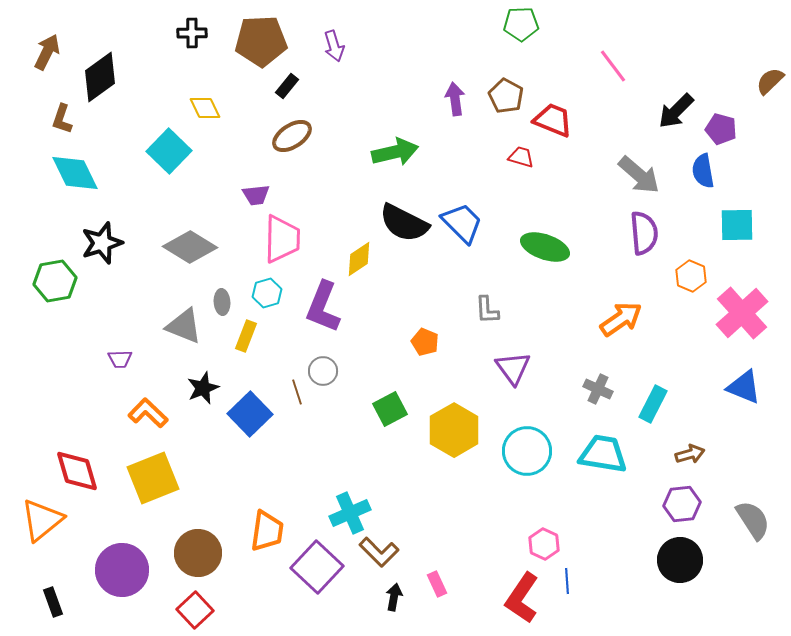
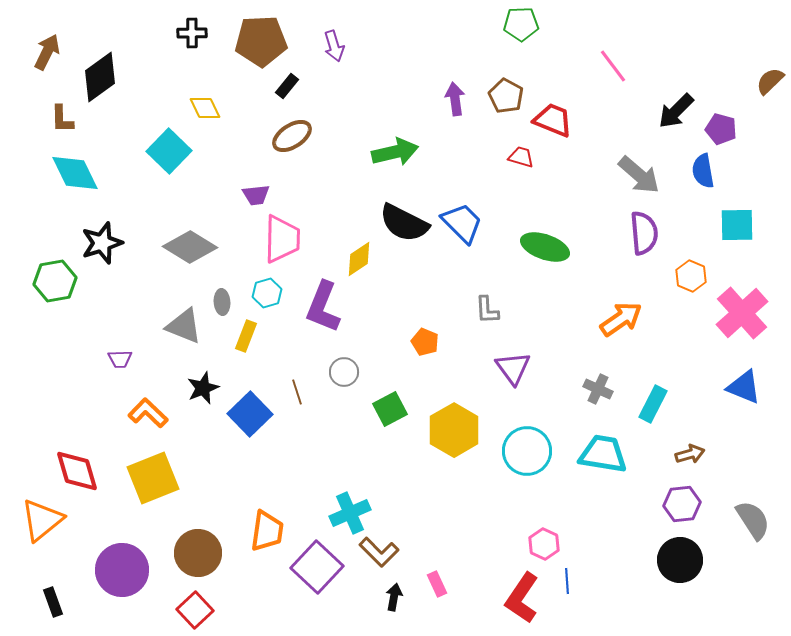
brown L-shape at (62, 119): rotated 20 degrees counterclockwise
gray circle at (323, 371): moved 21 px right, 1 px down
